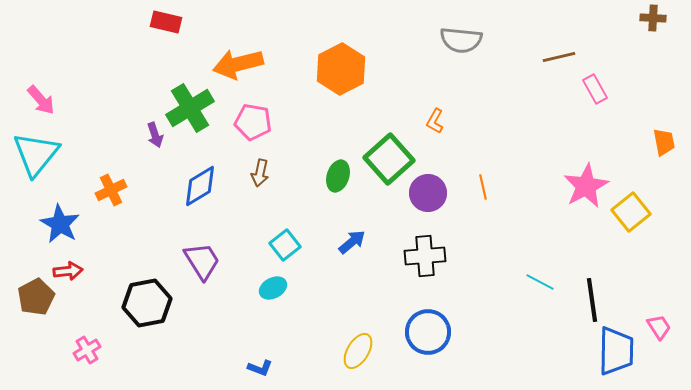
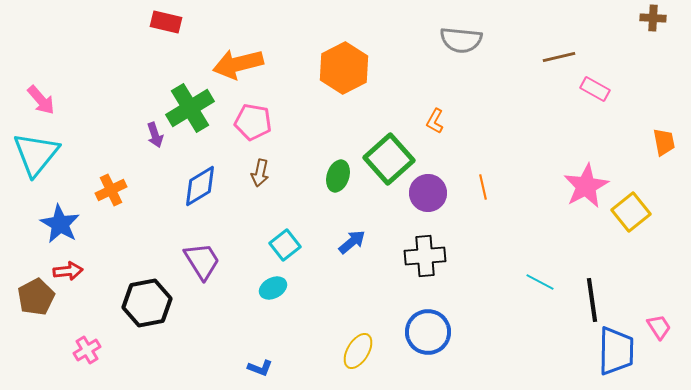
orange hexagon: moved 3 px right, 1 px up
pink rectangle: rotated 32 degrees counterclockwise
